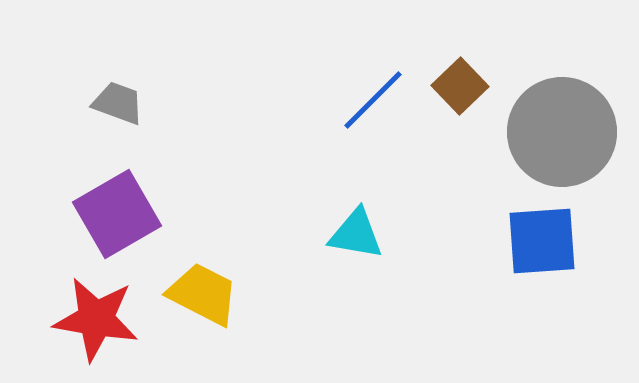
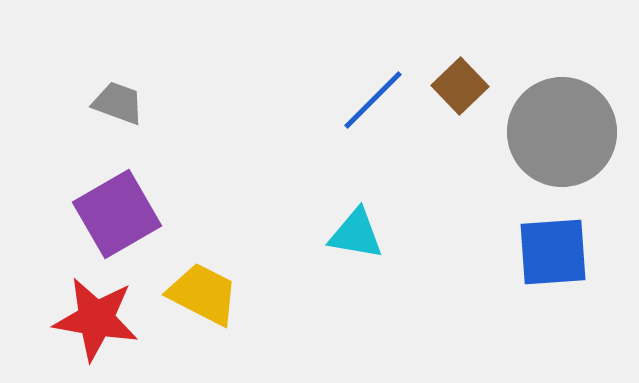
blue square: moved 11 px right, 11 px down
